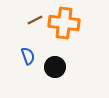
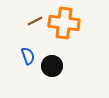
brown line: moved 1 px down
black circle: moved 3 px left, 1 px up
